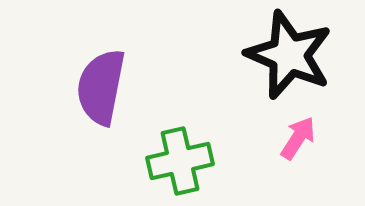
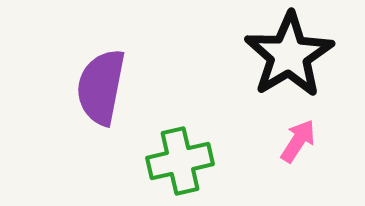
black star: rotated 18 degrees clockwise
pink arrow: moved 3 px down
